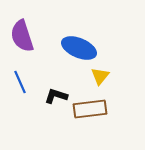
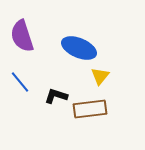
blue line: rotated 15 degrees counterclockwise
